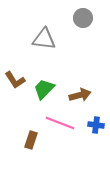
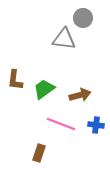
gray triangle: moved 20 px right
brown L-shape: rotated 40 degrees clockwise
green trapezoid: rotated 10 degrees clockwise
pink line: moved 1 px right, 1 px down
brown rectangle: moved 8 px right, 13 px down
